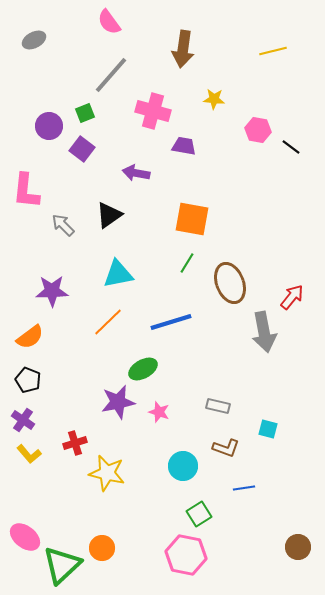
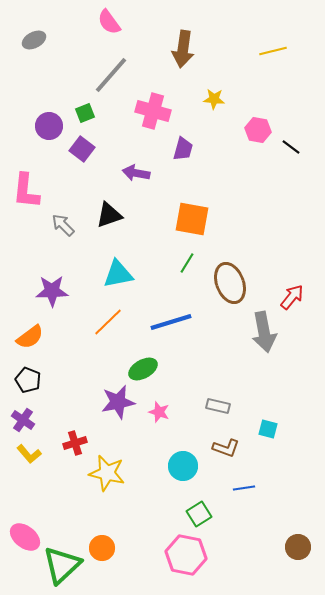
purple trapezoid at (184, 146): moved 1 px left, 3 px down; rotated 95 degrees clockwise
black triangle at (109, 215): rotated 16 degrees clockwise
